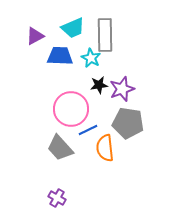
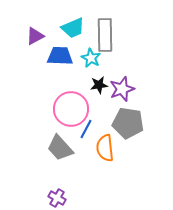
blue line: moved 2 px left, 1 px up; rotated 36 degrees counterclockwise
